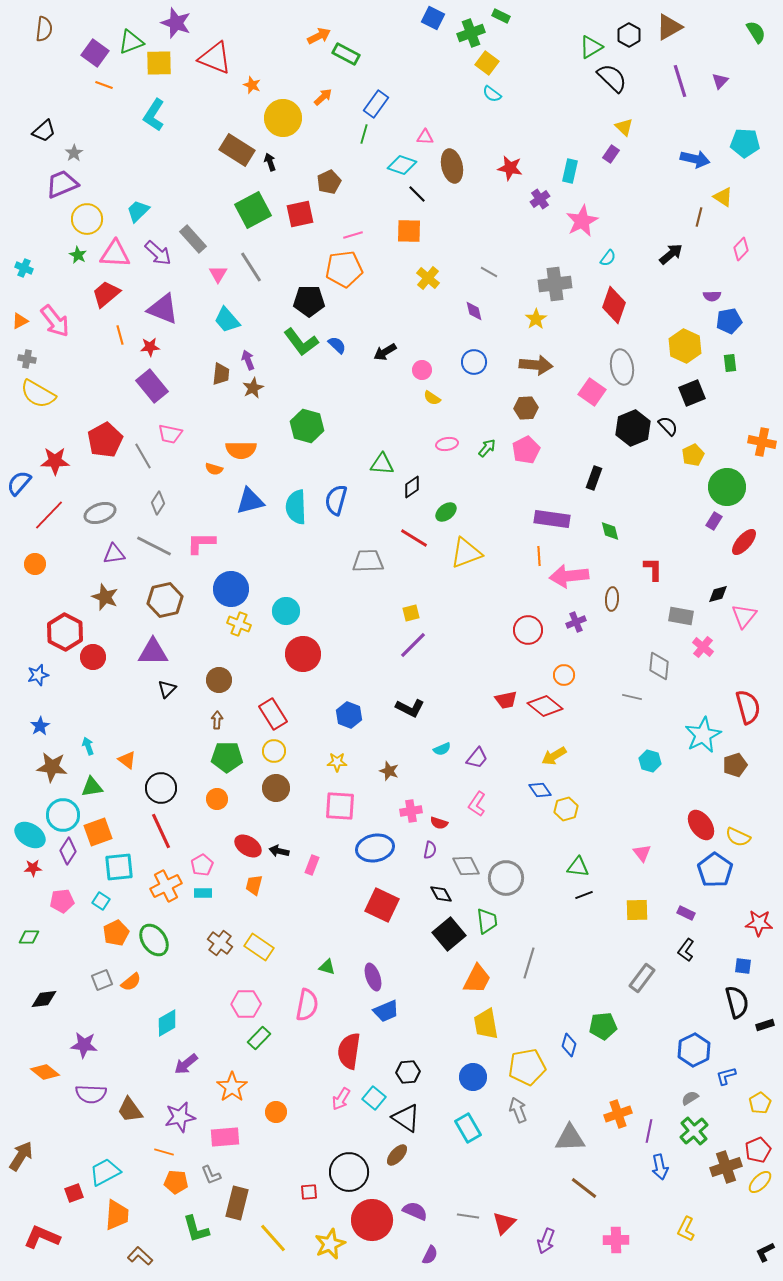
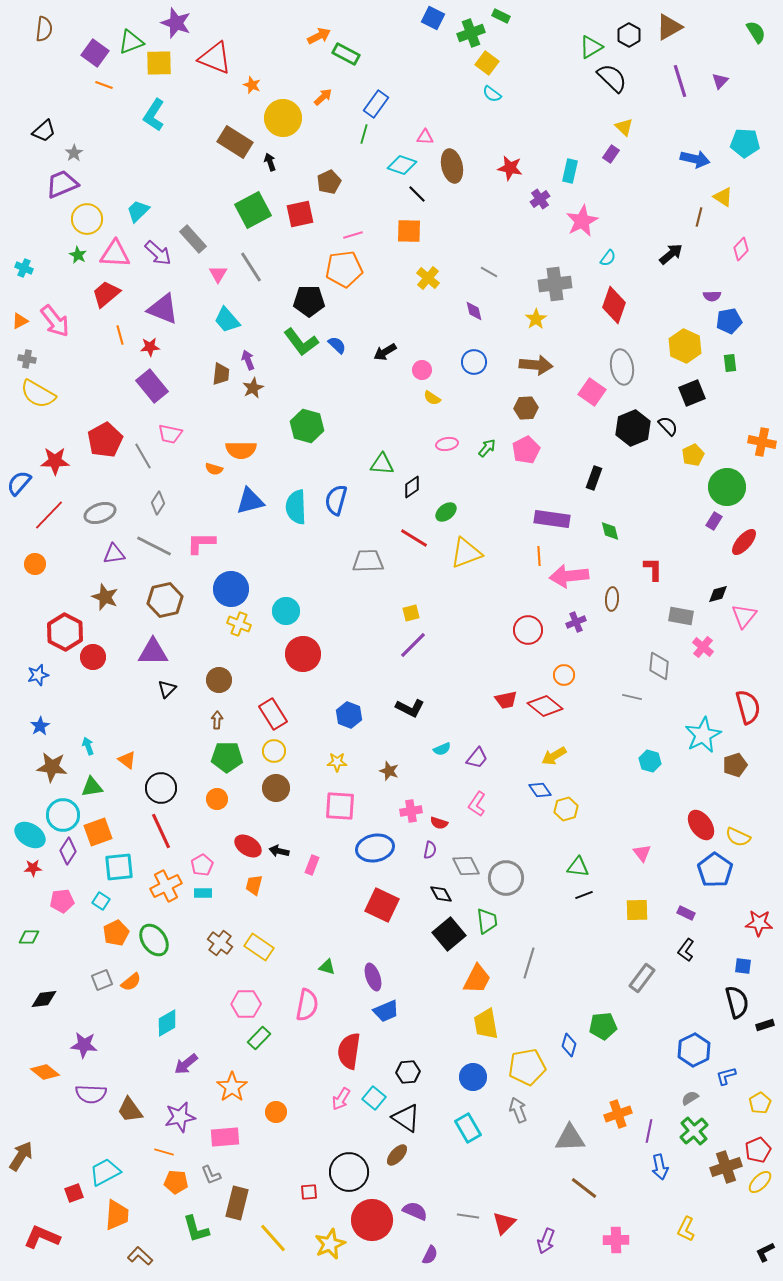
brown rectangle at (237, 150): moved 2 px left, 8 px up
